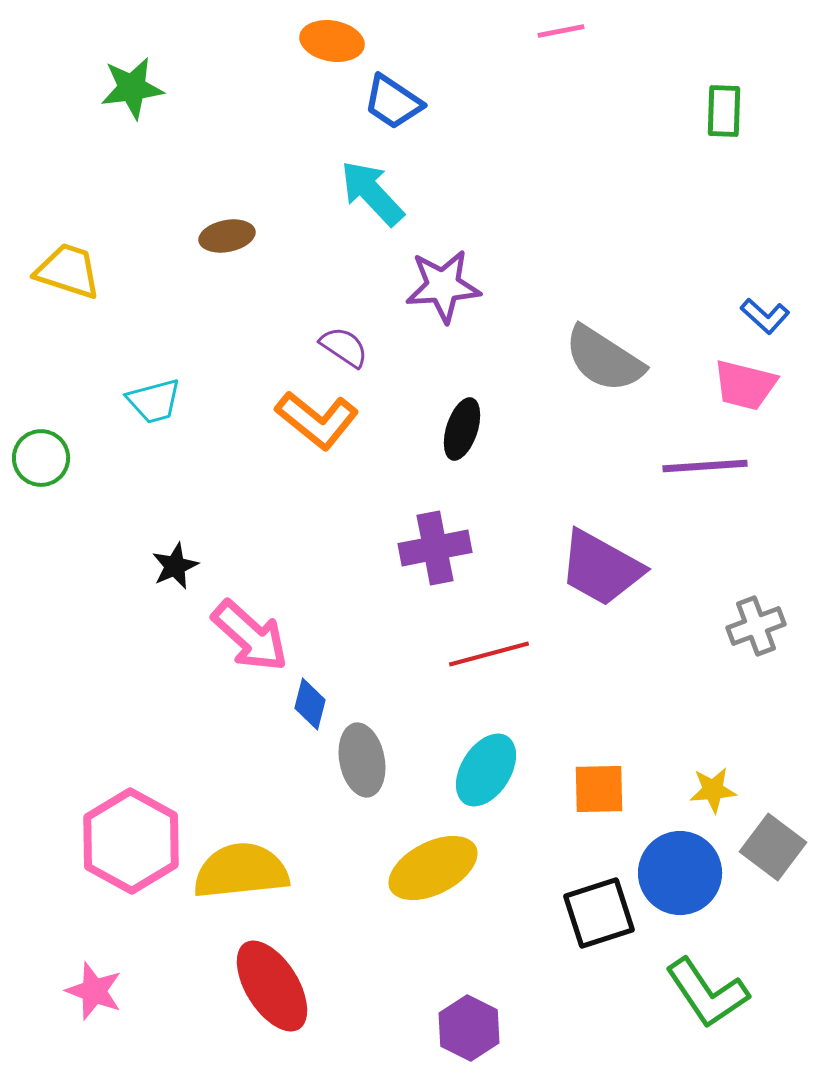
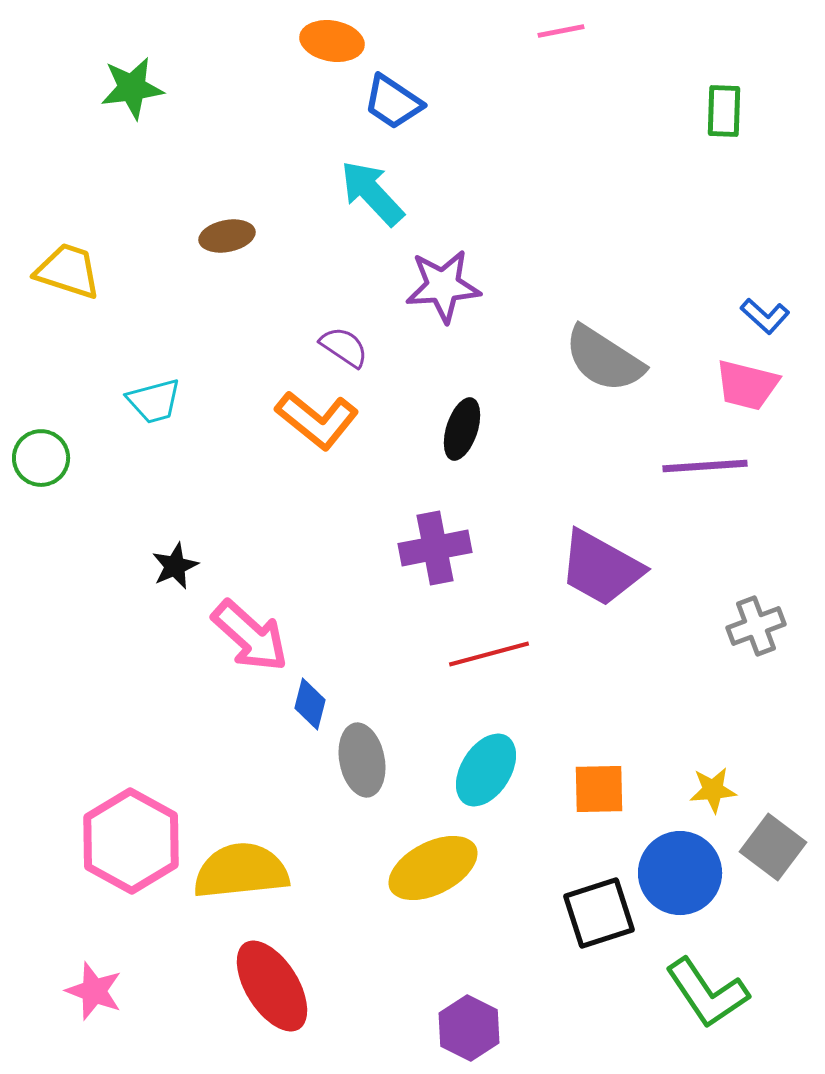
pink trapezoid: moved 2 px right
